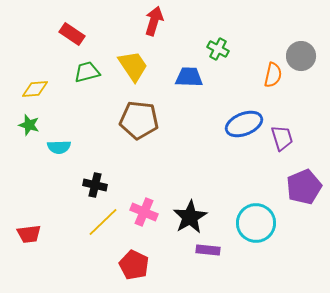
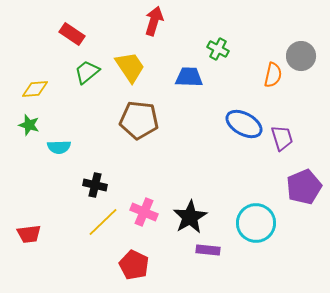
yellow trapezoid: moved 3 px left, 1 px down
green trapezoid: rotated 24 degrees counterclockwise
blue ellipse: rotated 51 degrees clockwise
